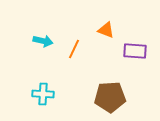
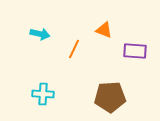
orange triangle: moved 2 px left
cyan arrow: moved 3 px left, 7 px up
